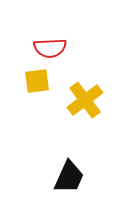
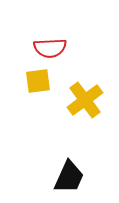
yellow square: moved 1 px right
